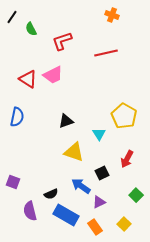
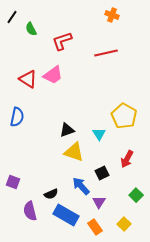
pink trapezoid: rotated 10 degrees counterclockwise
black triangle: moved 1 px right, 9 px down
blue arrow: rotated 12 degrees clockwise
purple triangle: rotated 32 degrees counterclockwise
